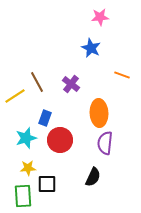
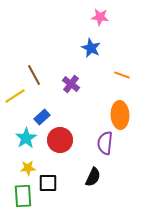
pink star: rotated 12 degrees clockwise
brown line: moved 3 px left, 7 px up
orange ellipse: moved 21 px right, 2 px down
blue rectangle: moved 3 px left, 1 px up; rotated 28 degrees clockwise
cyan star: rotated 15 degrees counterclockwise
black square: moved 1 px right, 1 px up
